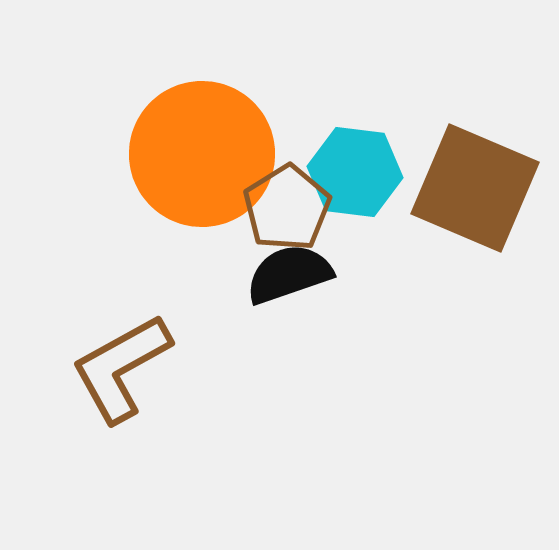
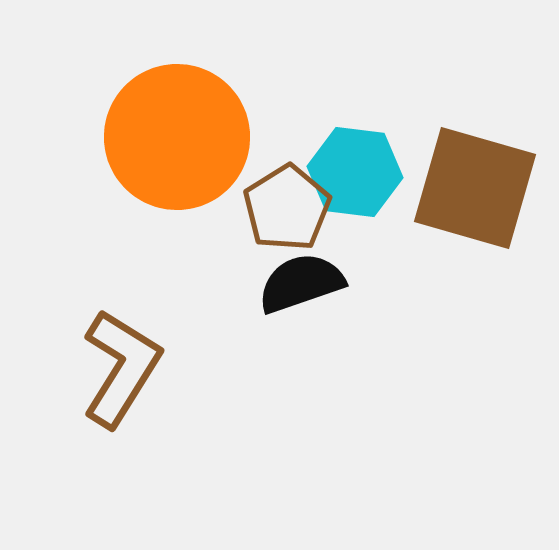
orange circle: moved 25 px left, 17 px up
brown square: rotated 7 degrees counterclockwise
black semicircle: moved 12 px right, 9 px down
brown L-shape: rotated 151 degrees clockwise
